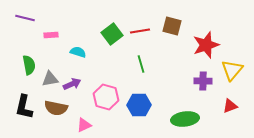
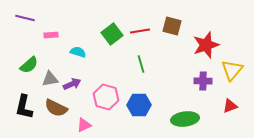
green semicircle: rotated 60 degrees clockwise
brown semicircle: rotated 15 degrees clockwise
